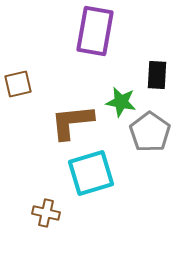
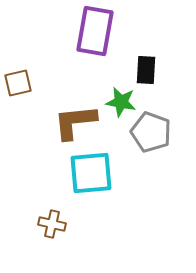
black rectangle: moved 11 px left, 5 px up
brown square: moved 1 px up
brown L-shape: moved 3 px right
gray pentagon: moved 1 px right; rotated 15 degrees counterclockwise
cyan square: rotated 12 degrees clockwise
brown cross: moved 6 px right, 11 px down
